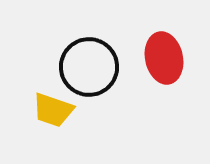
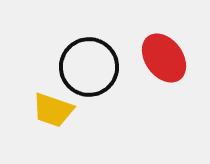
red ellipse: rotated 24 degrees counterclockwise
